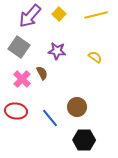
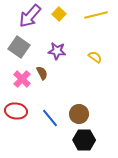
brown circle: moved 2 px right, 7 px down
